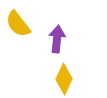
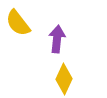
yellow semicircle: moved 1 px up
